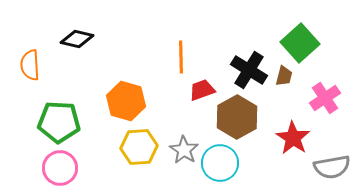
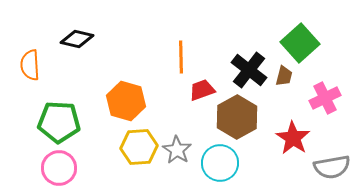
black cross: rotated 6 degrees clockwise
pink cross: rotated 8 degrees clockwise
gray star: moved 7 px left
pink circle: moved 1 px left
